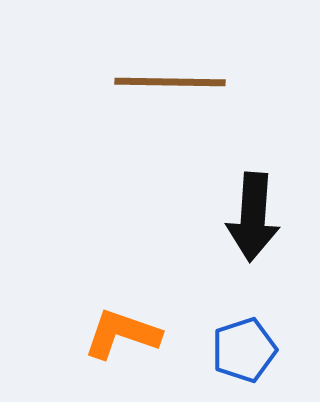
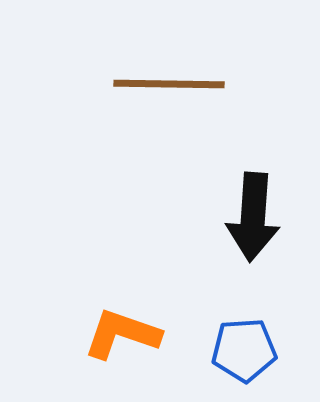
brown line: moved 1 px left, 2 px down
blue pentagon: rotated 14 degrees clockwise
